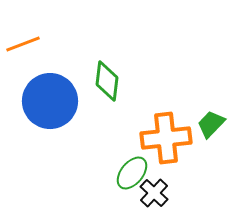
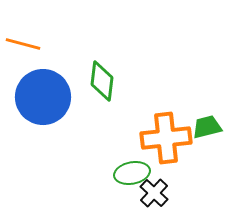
orange line: rotated 36 degrees clockwise
green diamond: moved 5 px left
blue circle: moved 7 px left, 4 px up
green trapezoid: moved 4 px left, 3 px down; rotated 32 degrees clockwise
green ellipse: rotated 40 degrees clockwise
